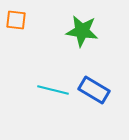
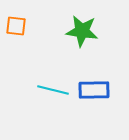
orange square: moved 6 px down
blue rectangle: rotated 32 degrees counterclockwise
